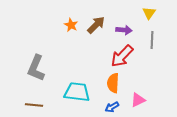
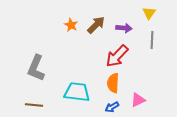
purple arrow: moved 2 px up
red arrow: moved 5 px left
